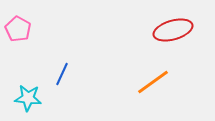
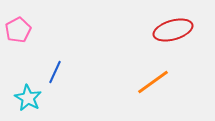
pink pentagon: moved 1 px down; rotated 15 degrees clockwise
blue line: moved 7 px left, 2 px up
cyan star: rotated 24 degrees clockwise
